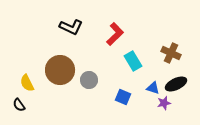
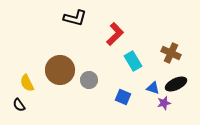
black L-shape: moved 4 px right, 9 px up; rotated 10 degrees counterclockwise
